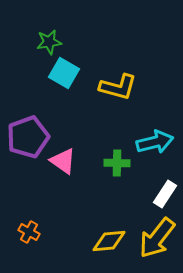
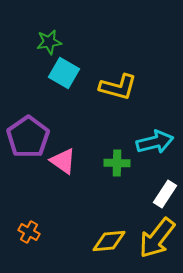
purple pentagon: rotated 15 degrees counterclockwise
